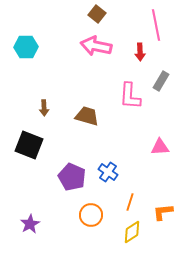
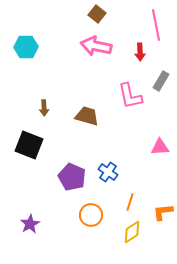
pink L-shape: rotated 16 degrees counterclockwise
